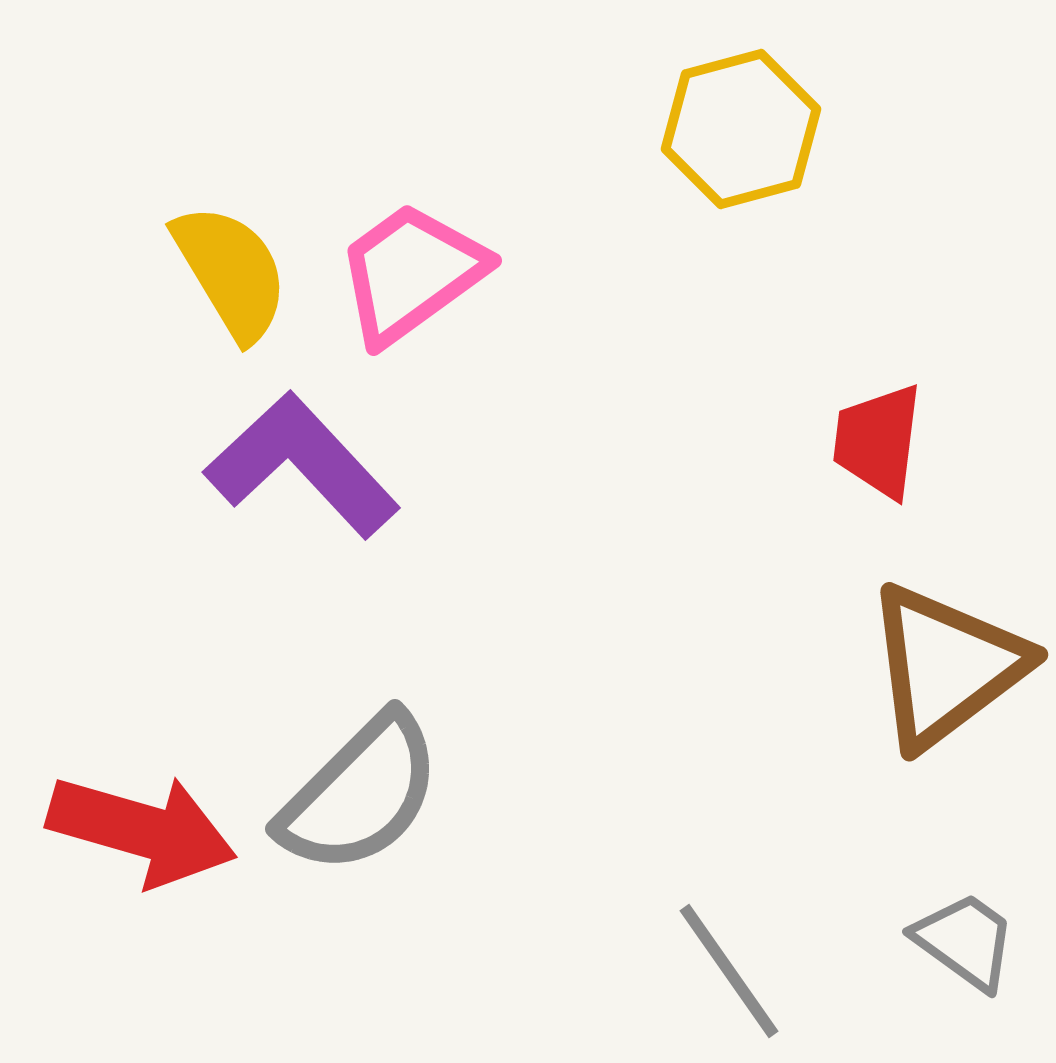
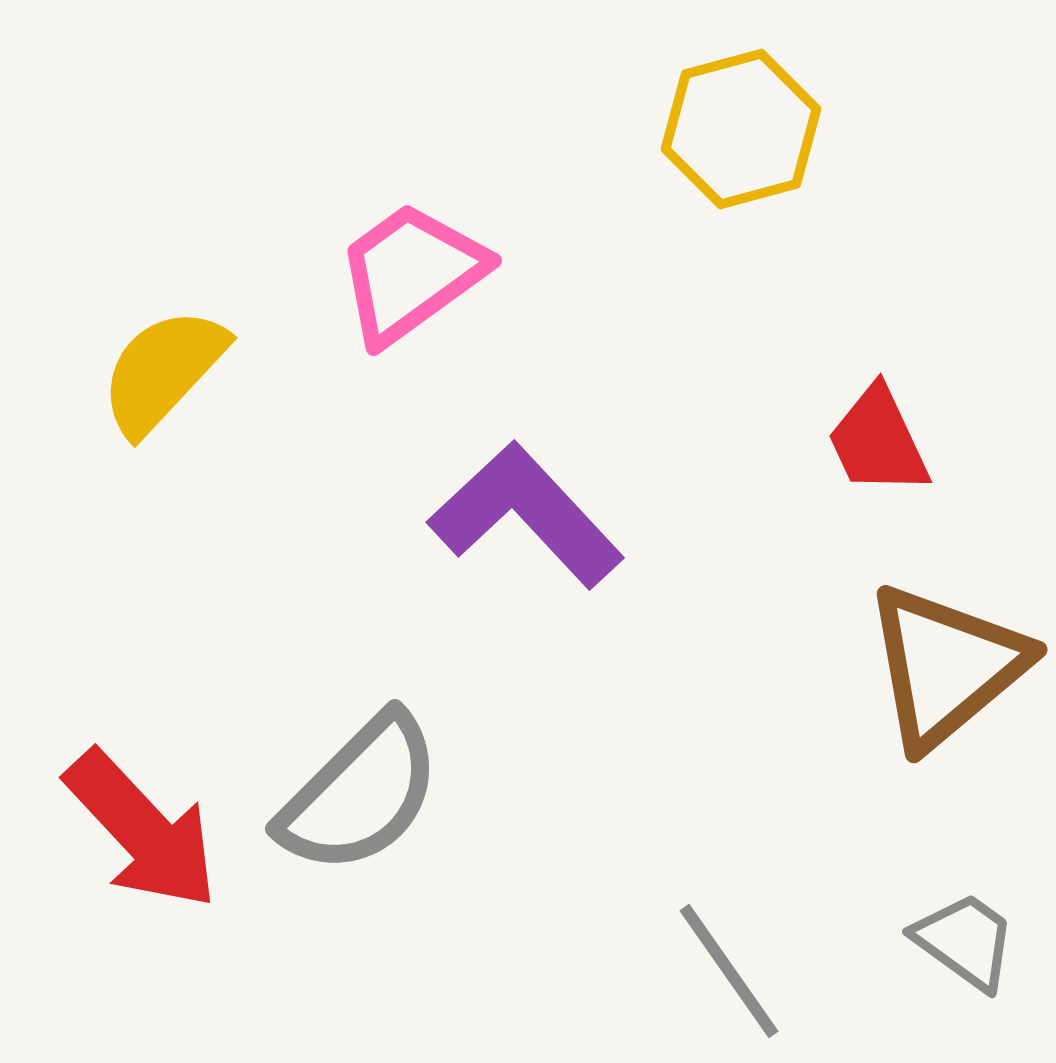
yellow semicircle: moved 68 px left, 99 px down; rotated 106 degrees counterclockwise
red trapezoid: rotated 32 degrees counterclockwise
purple L-shape: moved 224 px right, 50 px down
brown triangle: rotated 3 degrees counterclockwise
red arrow: rotated 31 degrees clockwise
